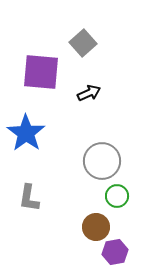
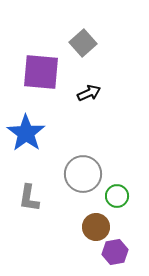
gray circle: moved 19 px left, 13 px down
